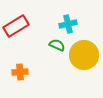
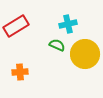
yellow circle: moved 1 px right, 1 px up
